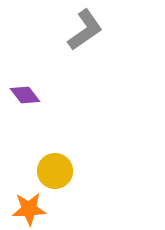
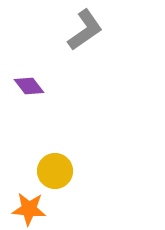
purple diamond: moved 4 px right, 9 px up
orange star: rotated 8 degrees clockwise
